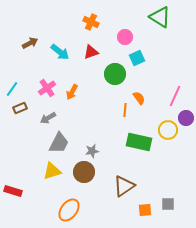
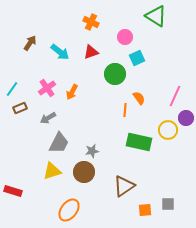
green triangle: moved 4 px left, 1 px up
brown arrow: rotated 28 degrees counterclockwise
